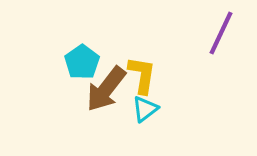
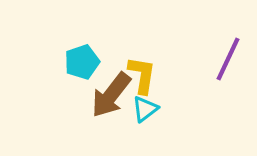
purple line: moved 7 px right, 26 px down
cyan pentagon: rotated 16 degrees clockwise
brown arrow: moved 5 px right, 6 px down
